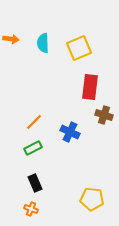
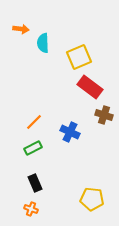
orange arrow: moved 10 px right, 10 px up
yellow square: moved 9 px down
red rectangle: rotated 60 degrees counterclockwise
